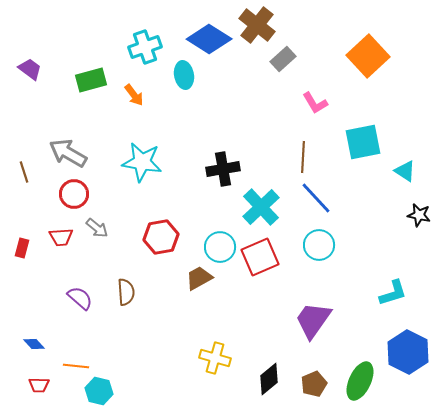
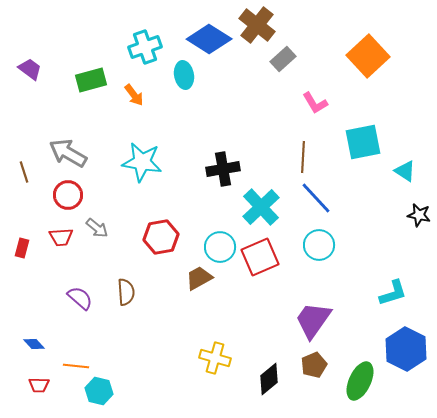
red circle at (74, 194): moved 6 px left, 1 px down
blue hexagon at (408, 352): moved 2 px left, 3 px up
brown pentagon at (314, 384): moved 19 px up
